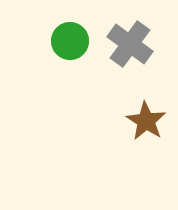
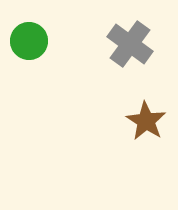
green circle: moved 41 px left
